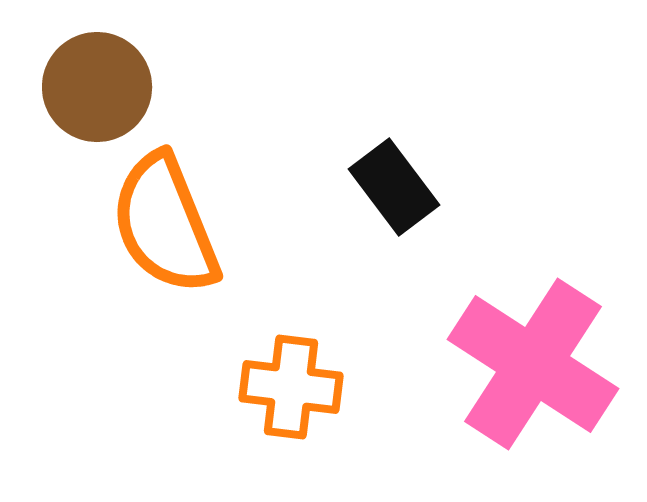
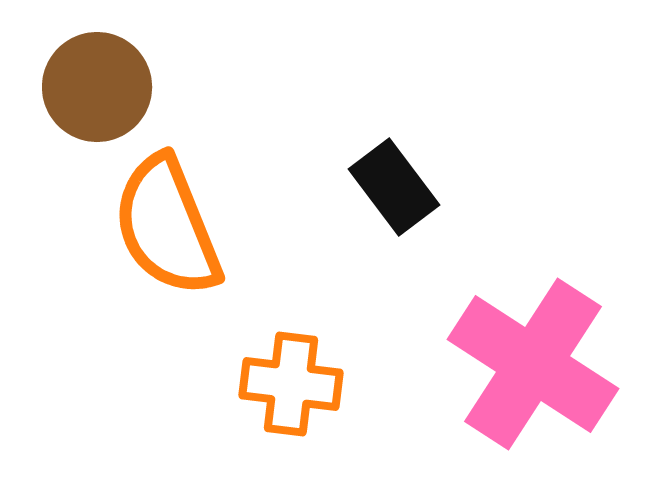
orange semicircle: moved 2 px right, 2 px down
orange cross: moved 3 px up
